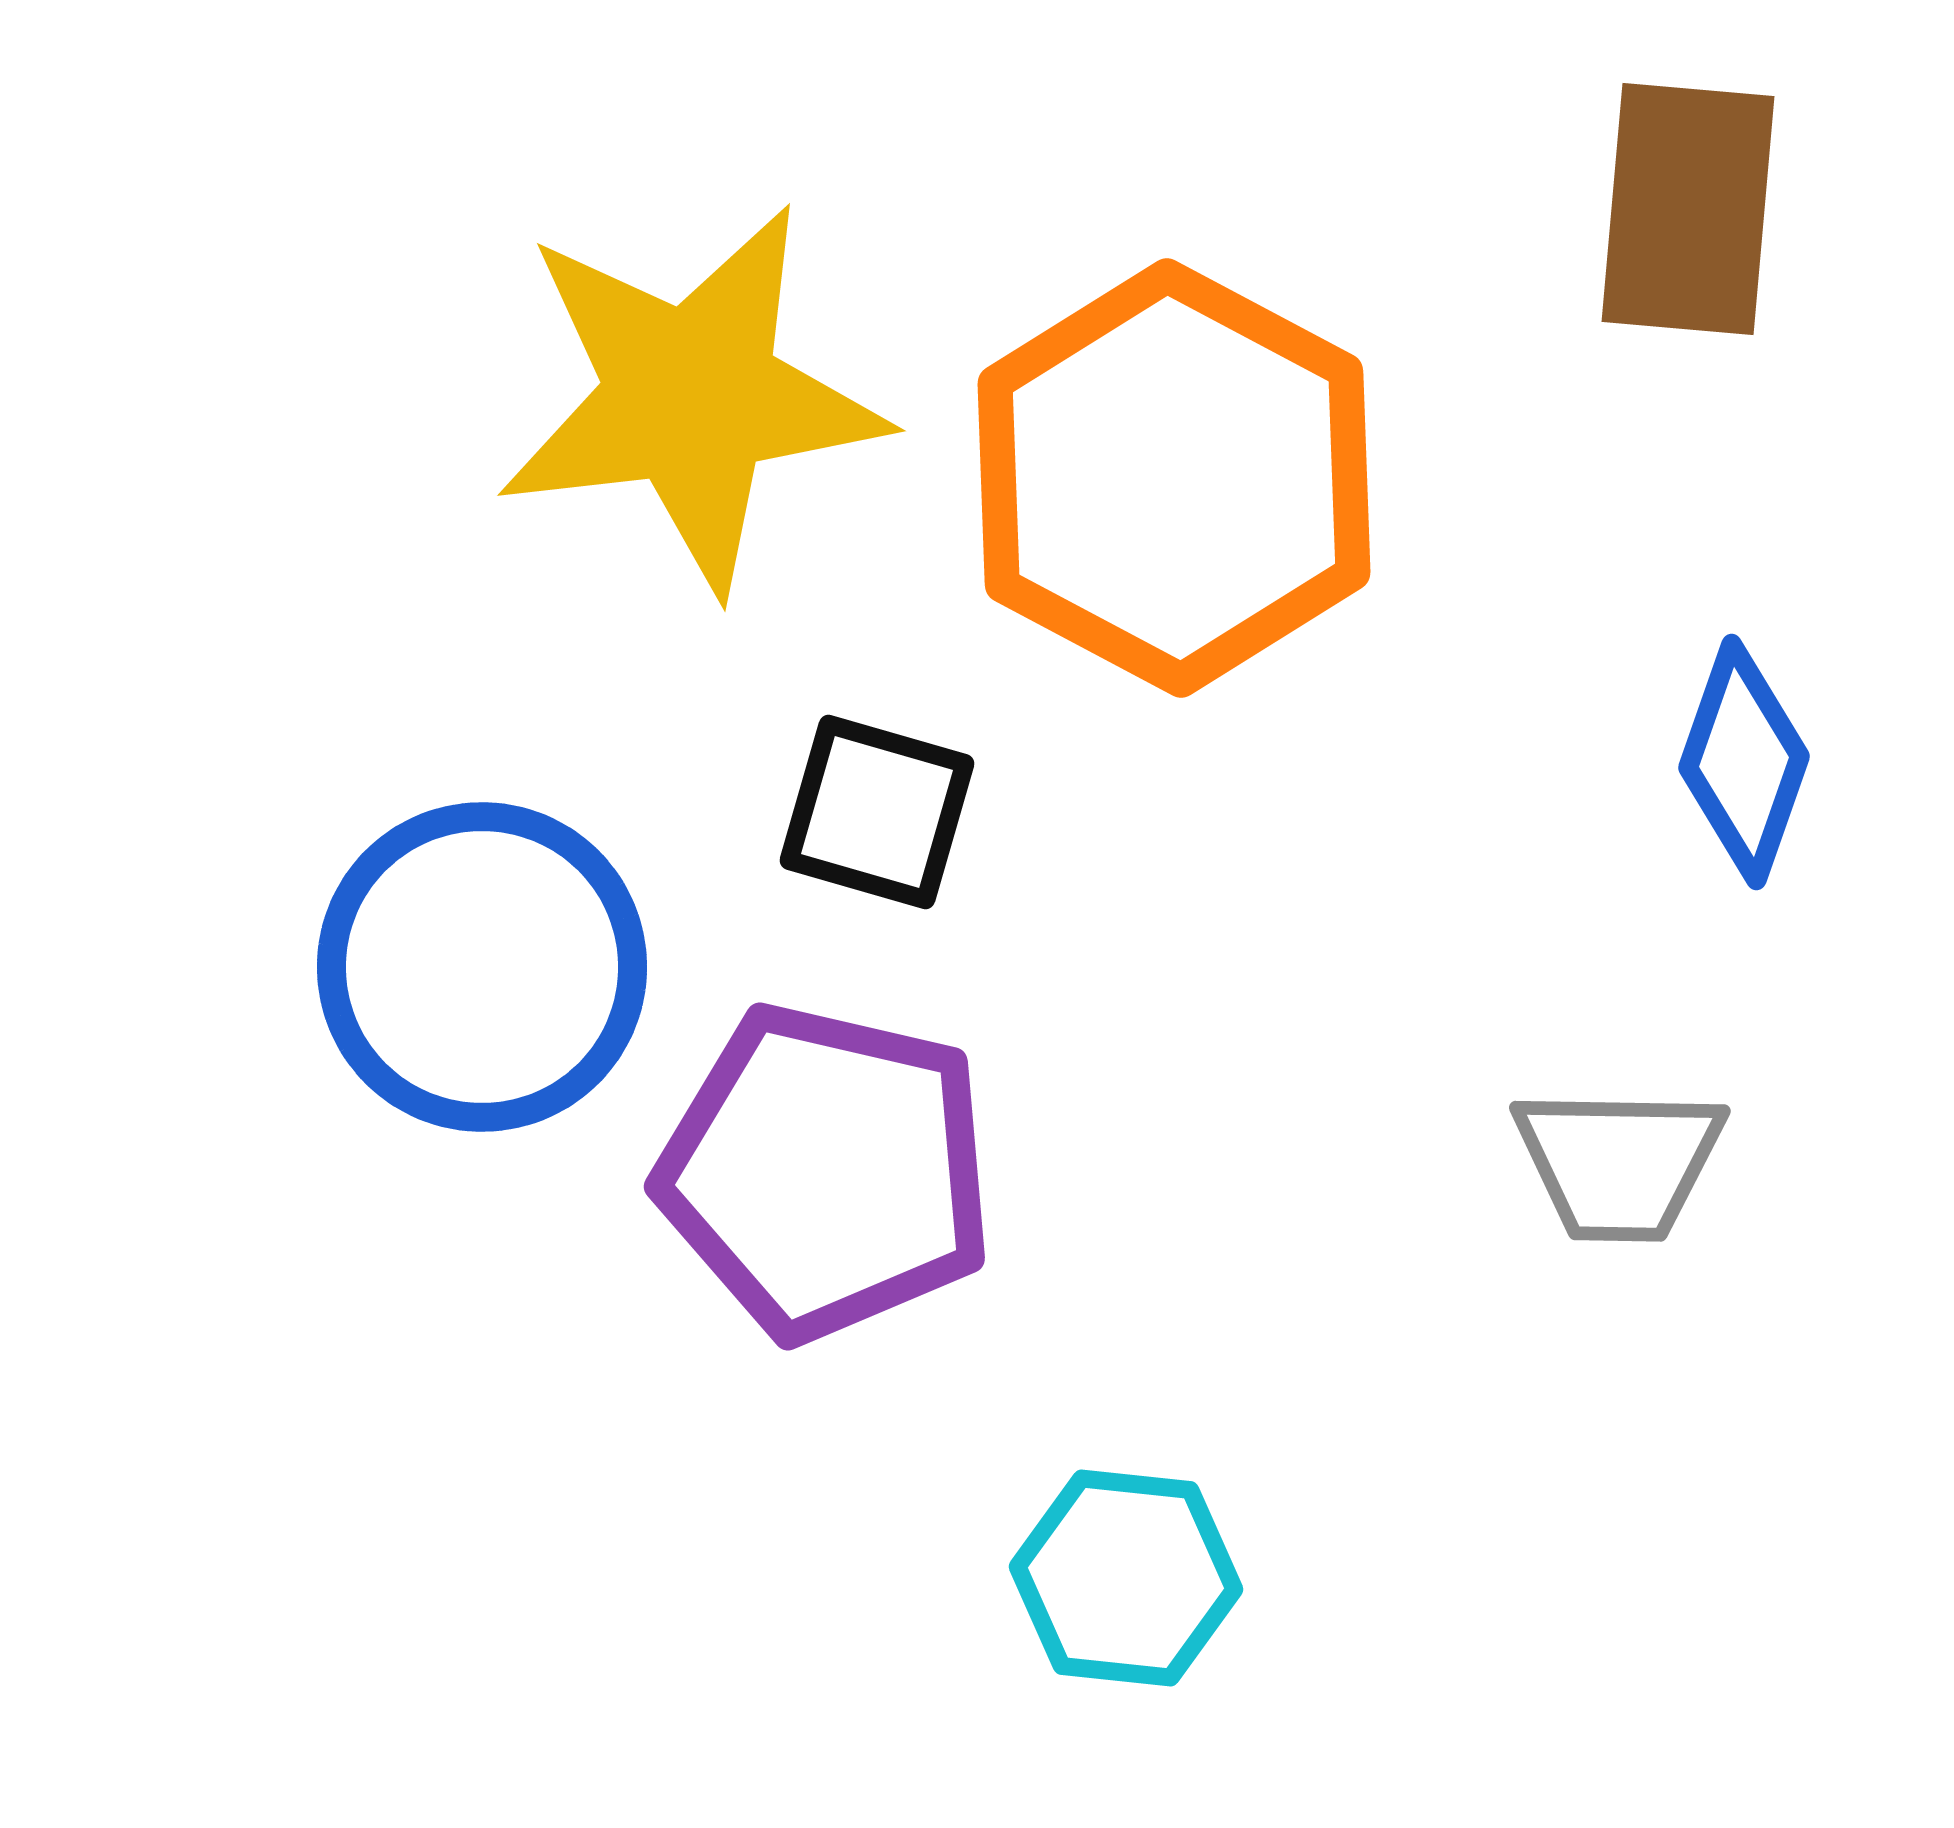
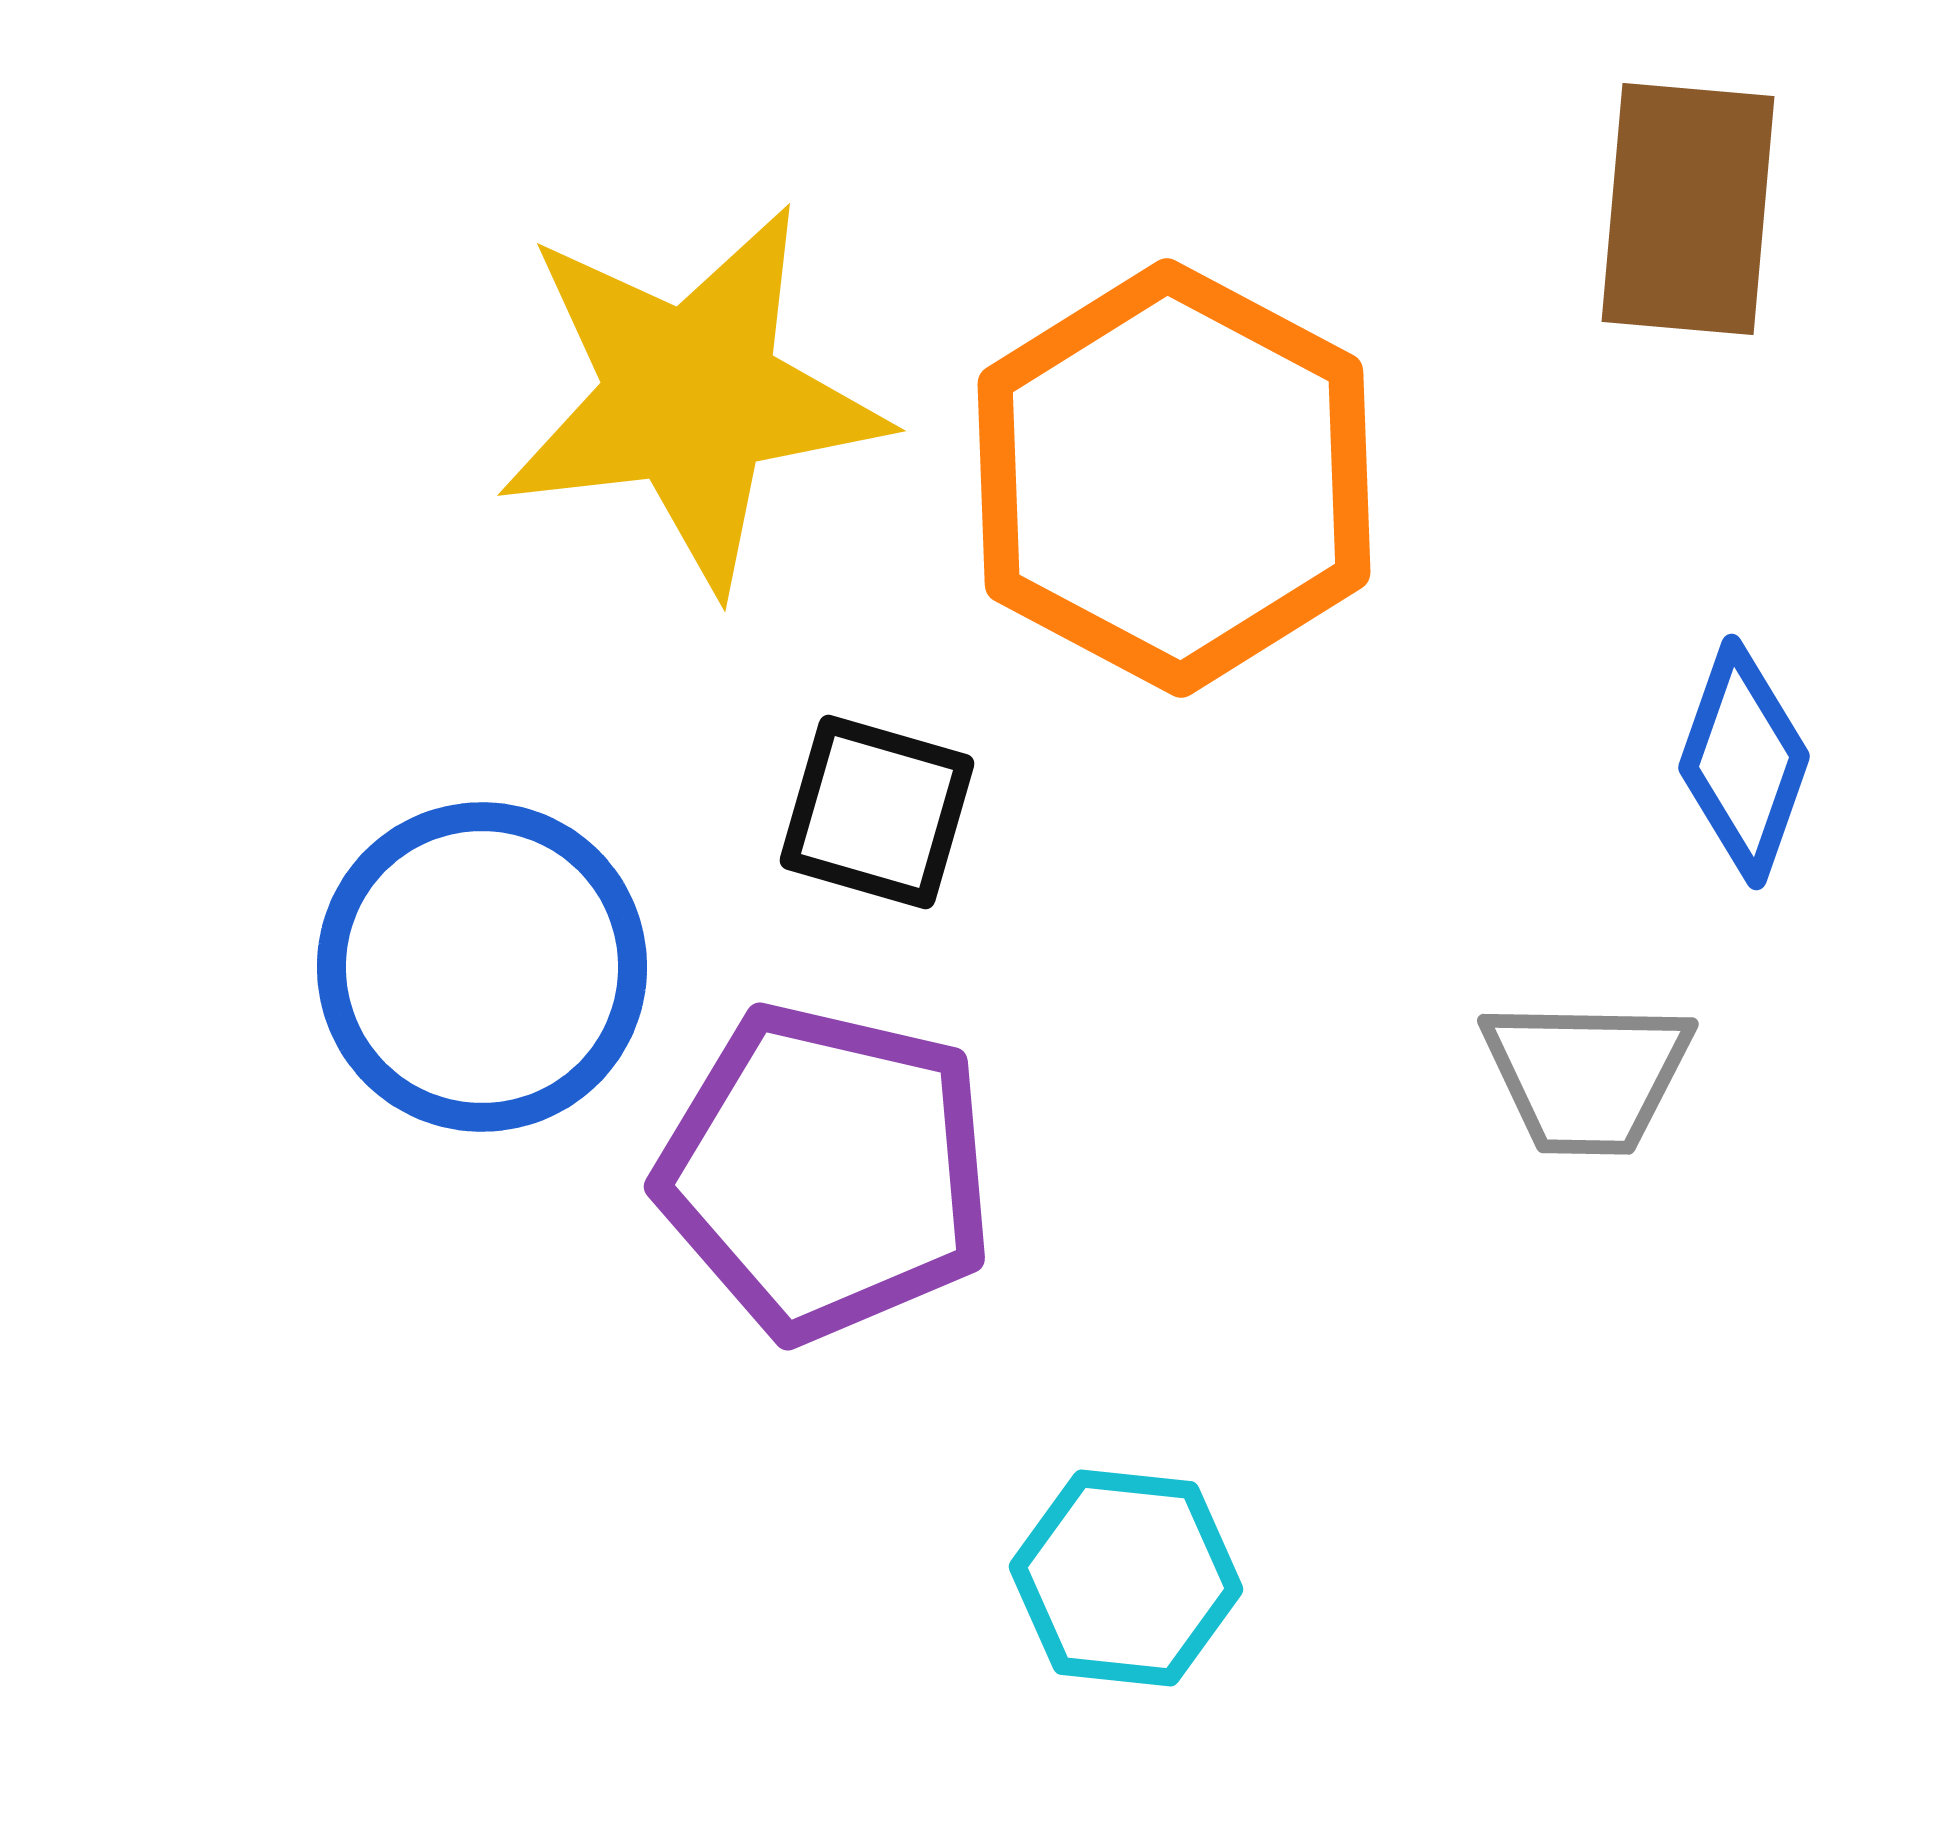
gray trapezoid: moved 32 px left, 87 px up
